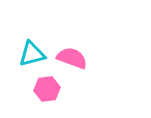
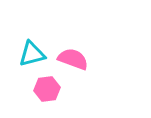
pink semicircle: moved 1 px right, 1 px down
